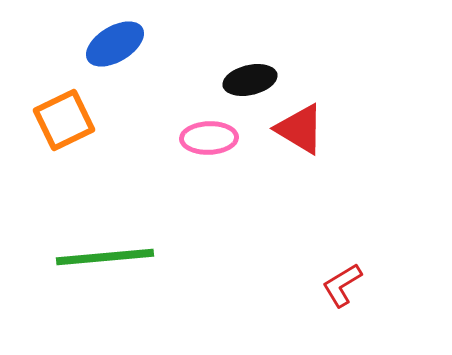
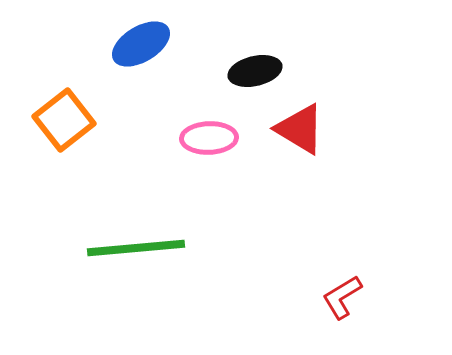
blue ellipse: moved 26 px right
black ellipse: moved 5 px right, 9 px up
orange square: rotated 12 degrees counterclockwise
green line: moved 31 px right, 9 px up
red L-shape: moved 12 px down
